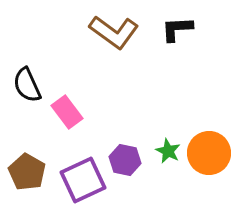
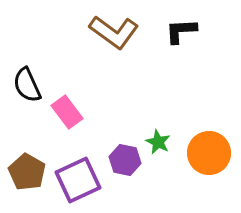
black L-shape: moved 4 px right, 2 px down
green star: moved 10 px left, 9 px up
purple square: moved 5 px left
